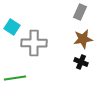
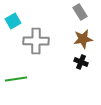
gray rectangle: rotated 56 degrees counterclockwise
cyan square: moved 1 px right, 6 px up; rotated 28 degrees clockwise
gray cross: moved 2 px right, 2 px up
green line: moved 1 px right, 1 px down
